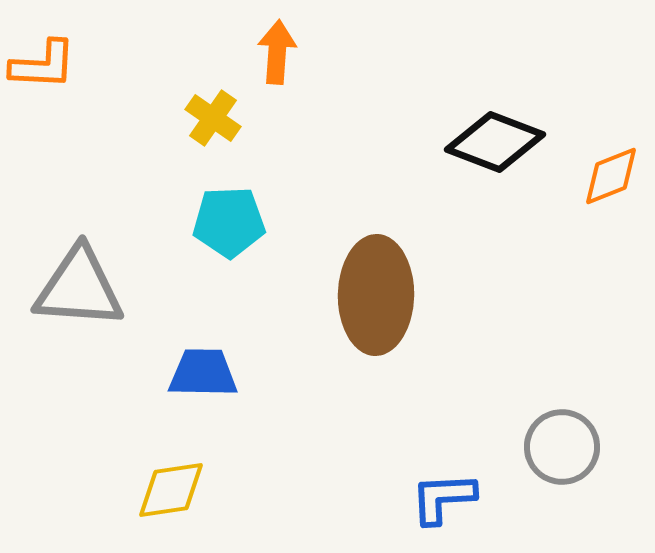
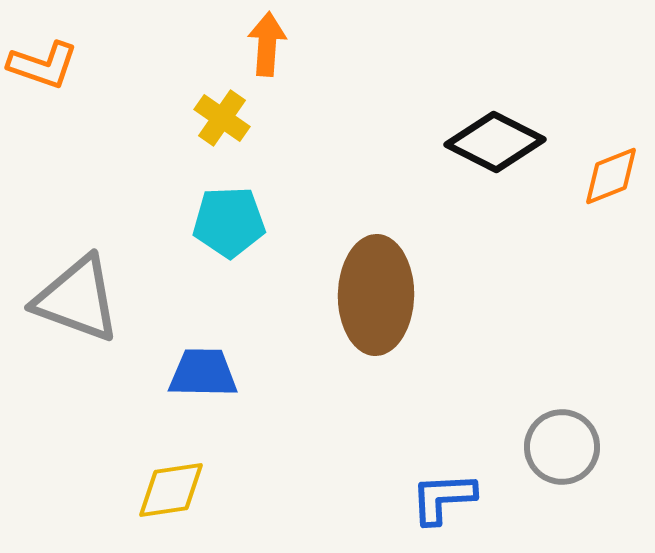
orange arrow: moved 10 px left, 8 px up
orange L-shape: rotated 16 degrees clockwise
yellow cross: moved 9 px right
black diamond: rotated 6 degrees clockwise
gray triangle: moved 2 px left, 11 px down; rotated 16 degrees clockwise
